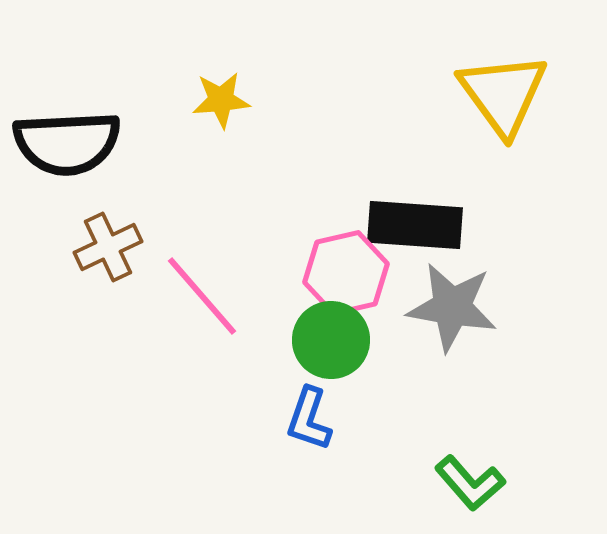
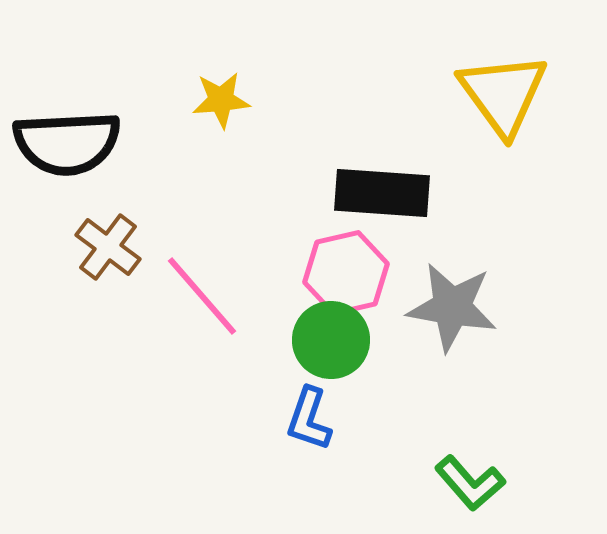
black rectangle: moved 33 px left, 32 px up
brown cross: rotated 28 degrees counterclockwise
